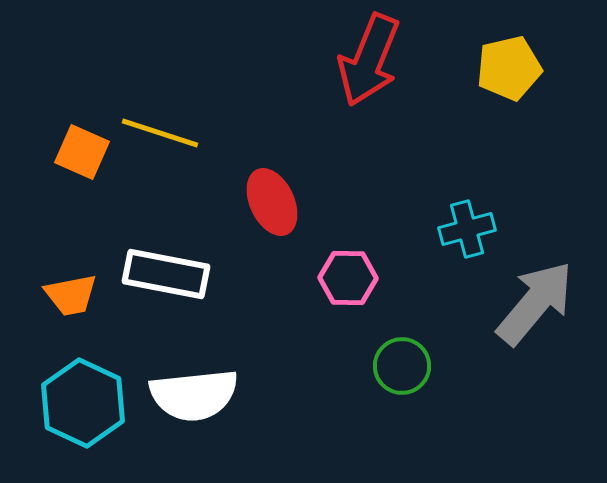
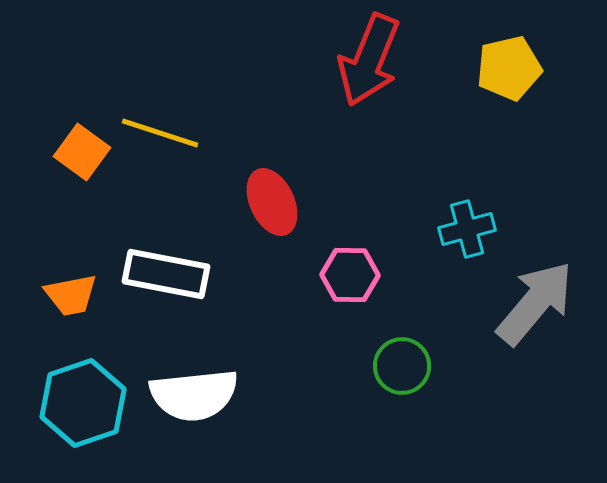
orange square: rotated 12 degrees clockwise
pink hexagon: moved 2 px right, 3 px up
cyan hexagon: rotated 16 degrees clockwise
